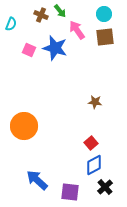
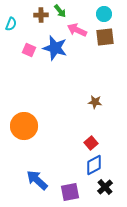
brown cross: rotated 24 degrees counterclockwise
pink arrow: rotated 30 degrees counterclockwise
purple square: rotated 18 degrees counterclockwise
